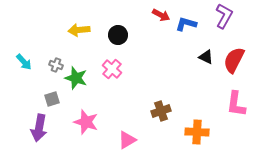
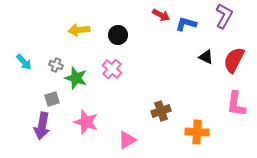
purple arrow: moved 3 px right, 2 px up
